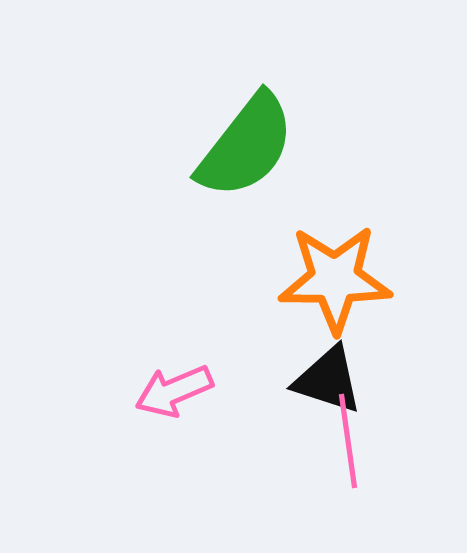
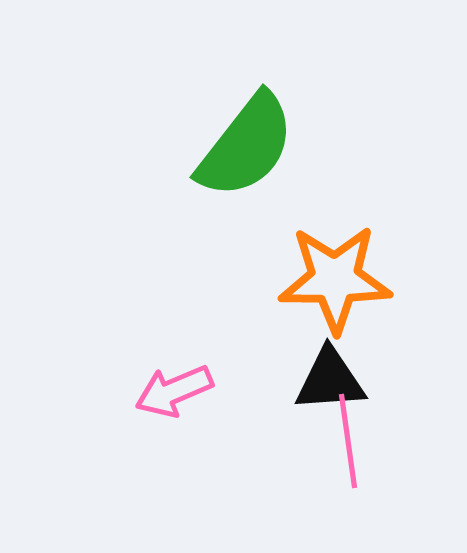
black triangle: moved 2 px right; rotated 22 degrees counterclockwise
